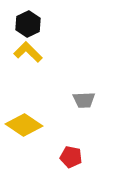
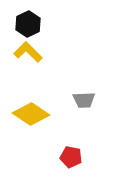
yellow diamond: moved 7 px right, 11 px up
